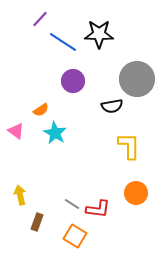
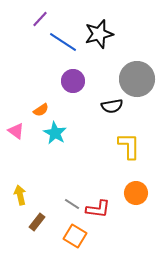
black star: rotated 16 degrees counterclockwise
brown rectangle: rotated 18 degrees clockwise
